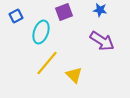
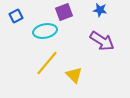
cyan ellipse: moved 4 px right, 1 px up; rotated 60 degrees clockwise
